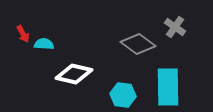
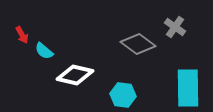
red arrow: moved 1 px left, 1 px down
cyan semicircle: moved 7 px down; rotated 144 degrees counterclockwise
white diamond: moved 1 px right, 1 px down
cyan rectangle: moved 20 px right, 1 px down
